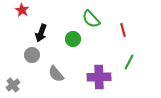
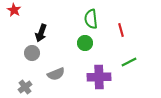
red star: moved 8 px left
green semicircle: rotated 36 degrees clockwise
red line: moved 2 px left
green circle: moved 12 px right, 4 px down
gray circle: moved 2 px up
green line: rotated 35 degrees clockwise
gray semicircle: rotated 72 degrees counterclockwise
gray cross: moved 12 px right, 2 px down
